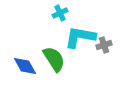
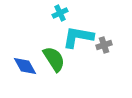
cyan L-shape: moved 2 px left
